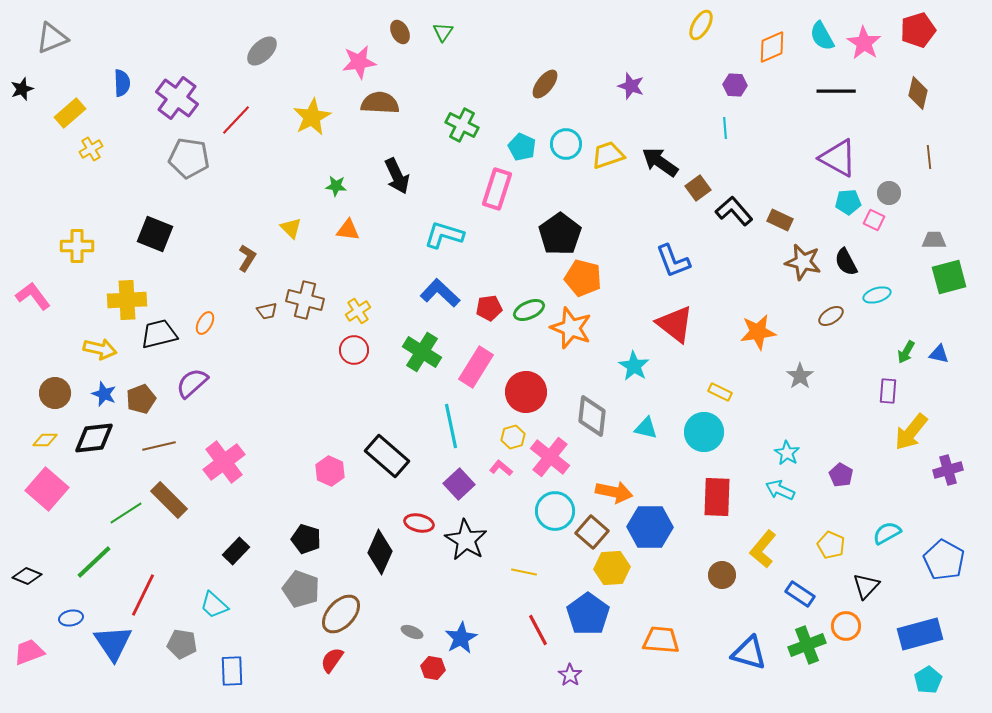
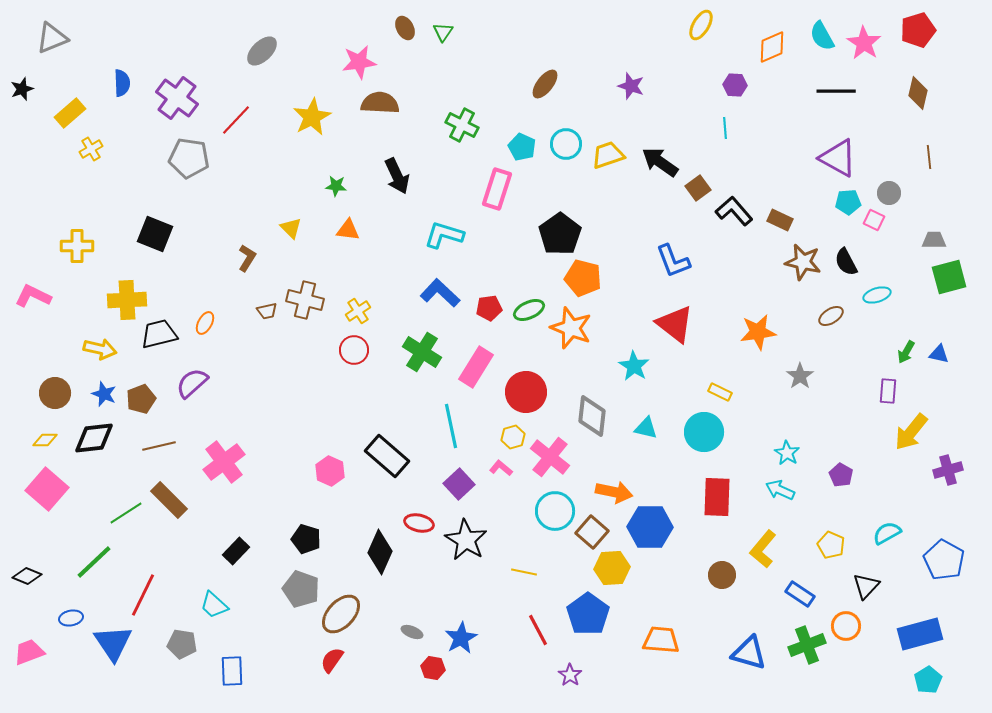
brown ellipse at (400, 32): moved 5 px right, 4 px up
pink L-shape at (33, 296): rotated 27 degrees counterclockwise
